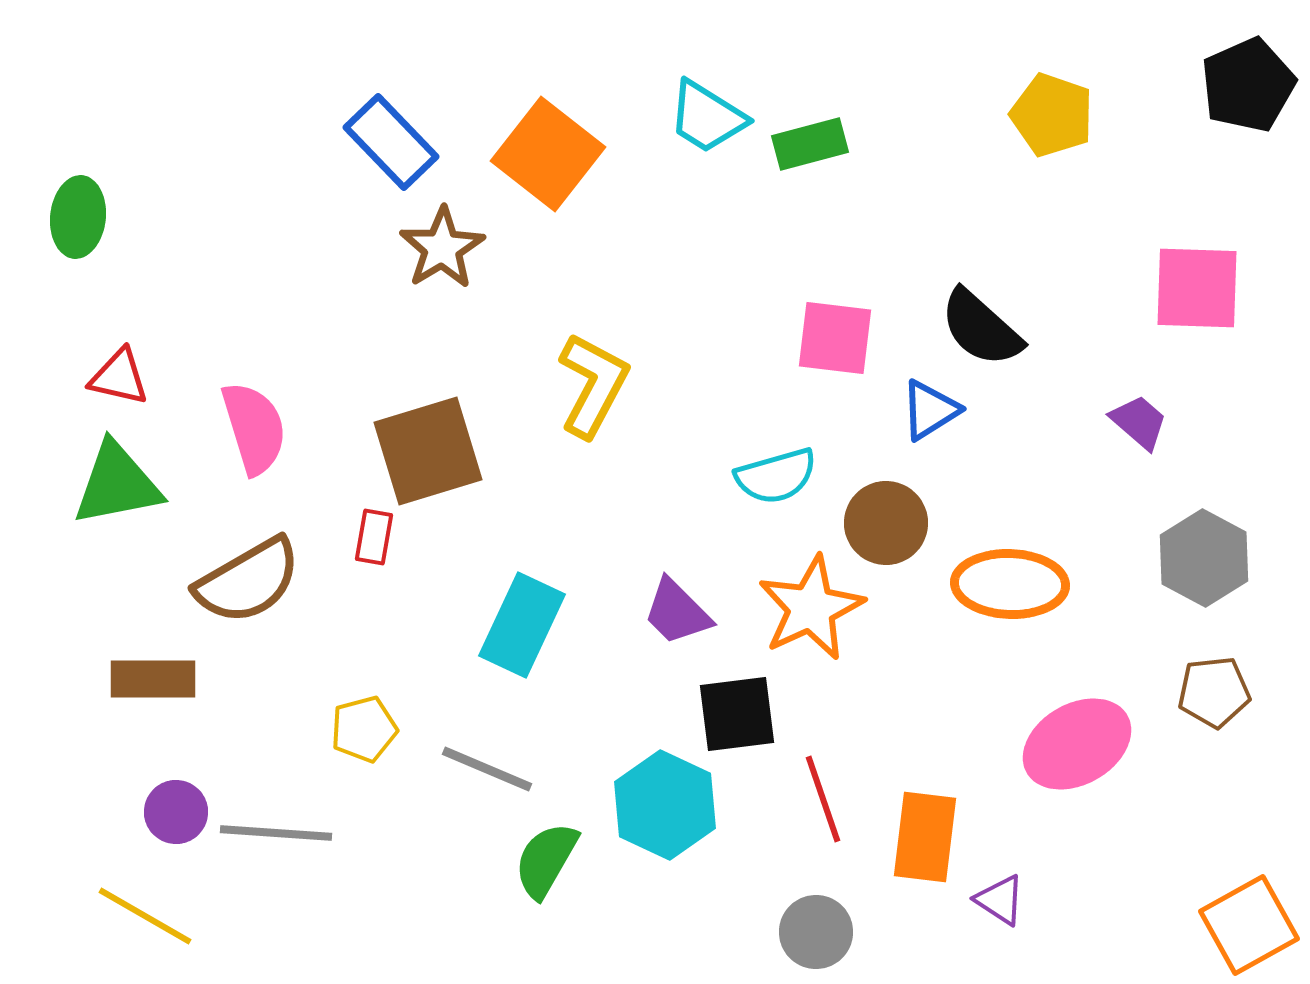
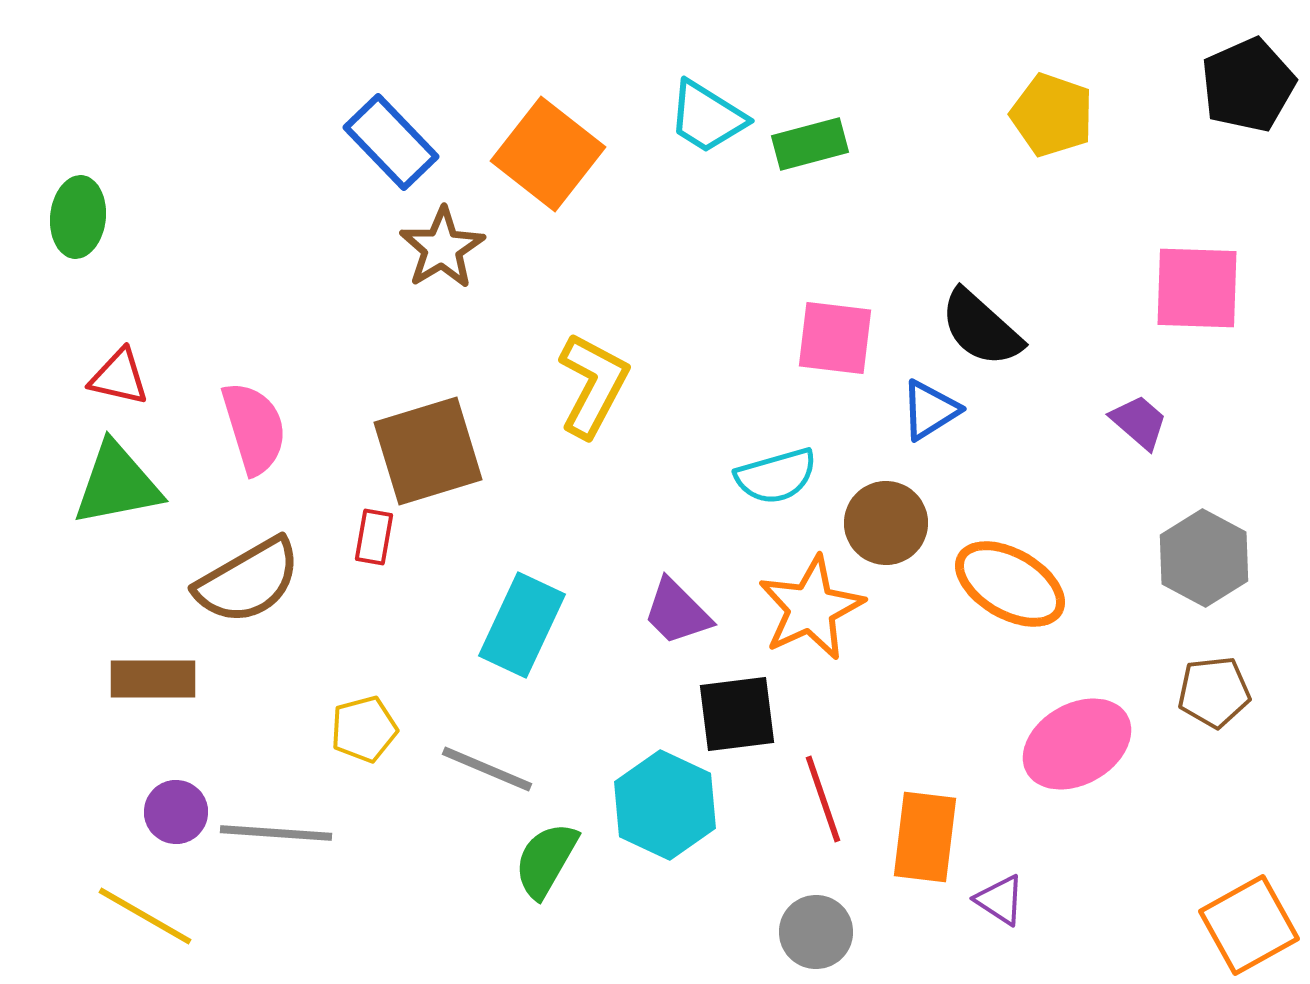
orange ellipse at (1010, 584): rotated 28 degrees clockwise
